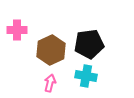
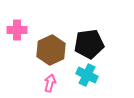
cyan cross: moved 1 px right, 1 px up; rotated 15 degrees clockwise
